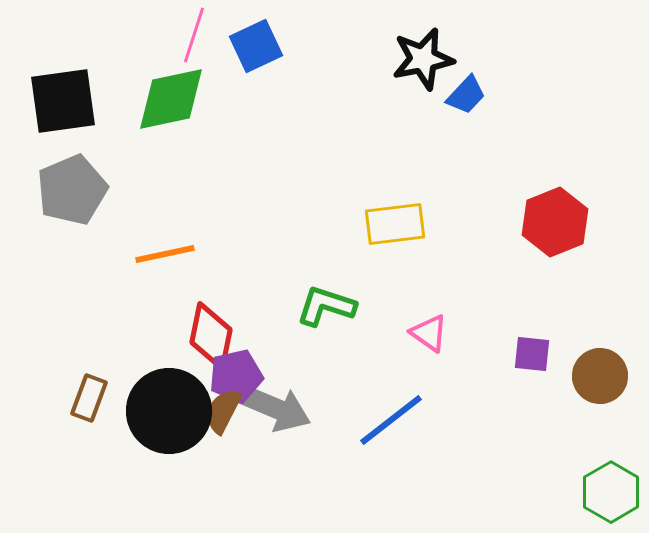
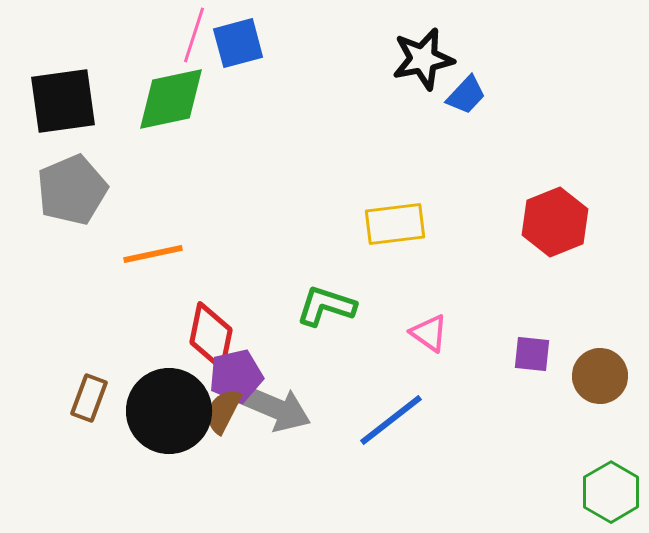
blue square: moved 18 px left, 3 px up; rotated 10 degrees clockwise
orange line: moved 12 px left
